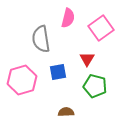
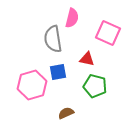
pink semicircle: moved 4 px right
pink square: moved 7 px right, 5 px down; rotated 30 degrees counterclockwise
gray semicircle: moved 12 px right
red triangle: rotated 49 degrees counterclockwise
pink hexagon: moved 10 px right, 5 px down
brown semicircle: moved 1 px down; rotated 21 degrees counterclockwise
